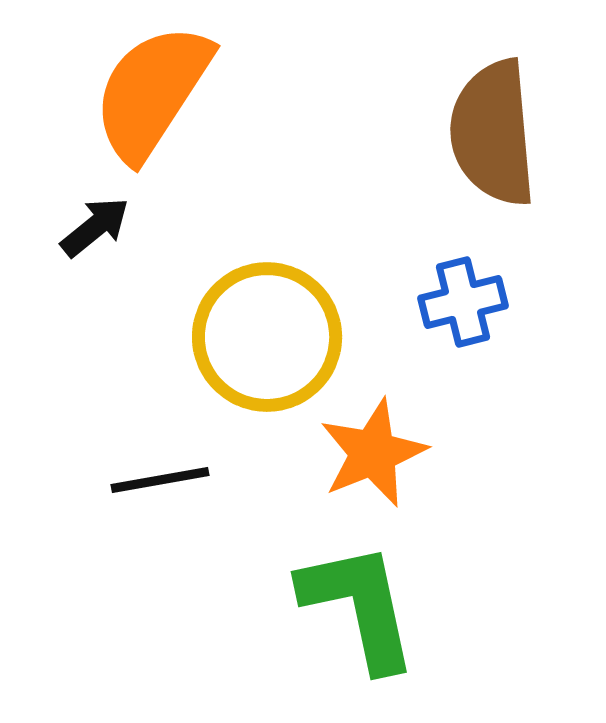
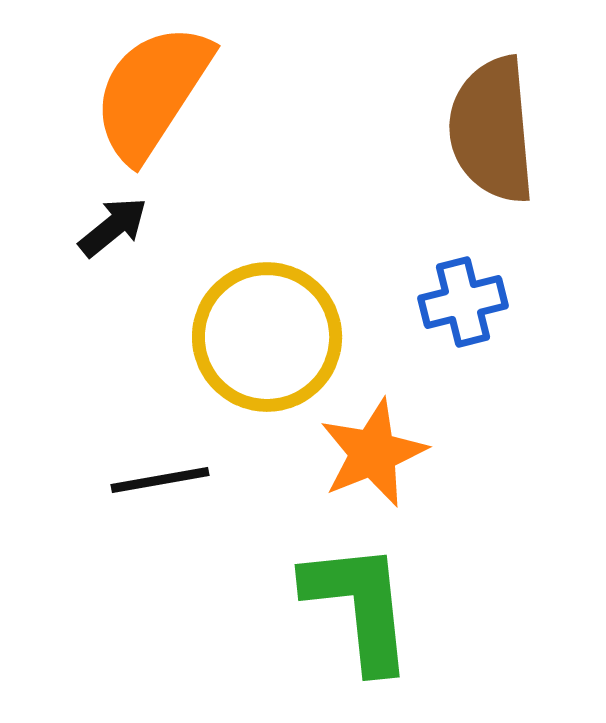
brown semicircle: moved 1 px left, 3 px up
black arrow: moved 18 px right
green L-shape: rotated 6 degrees clockwise
